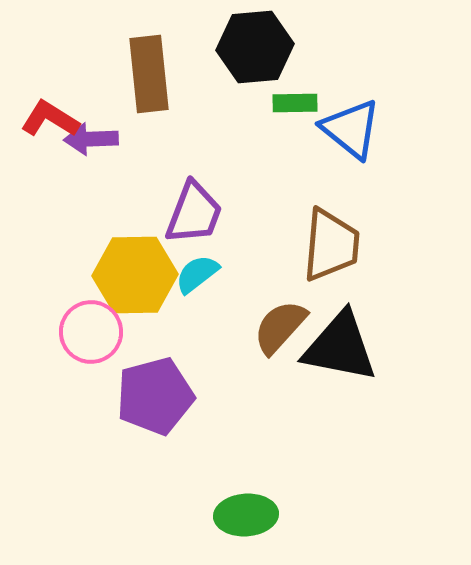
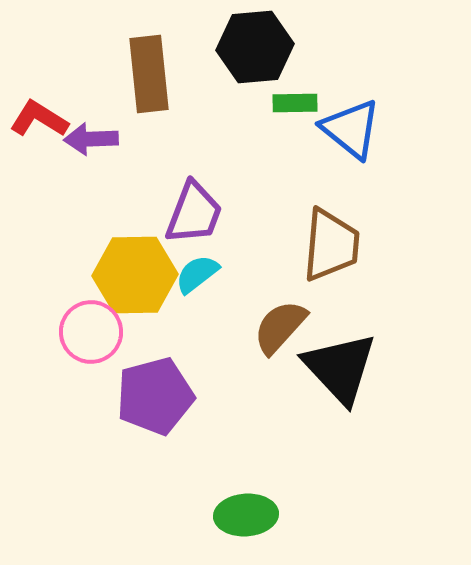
red L-shape: moved 11 px left
black triangle: moved 21 px down; rotated 36 degrees clockwise
